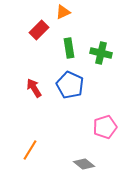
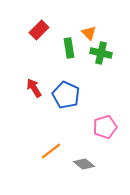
orange triangle: moved 26 px right, 21 px down; rotated 49 degrees counterclockwise
blue pentagon: moved 4 px left, 10 px down
orange line: moved 21 px right, 1 px down; rotated 20 degrees clockwise
